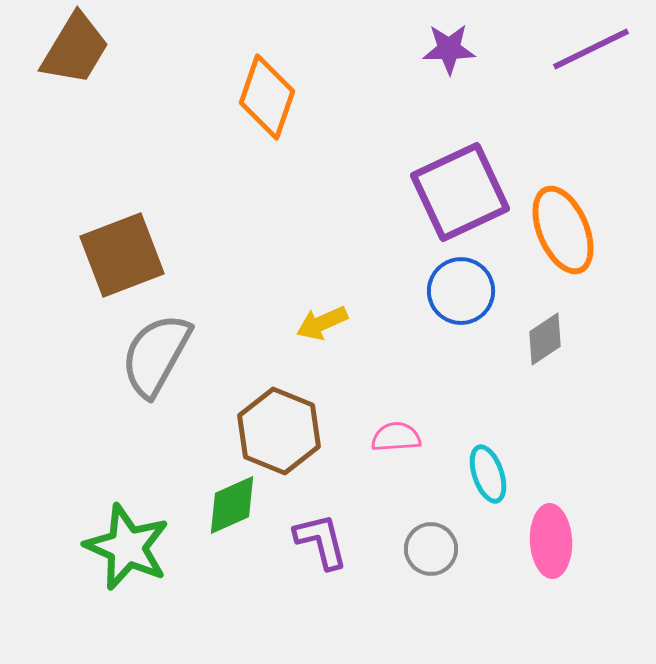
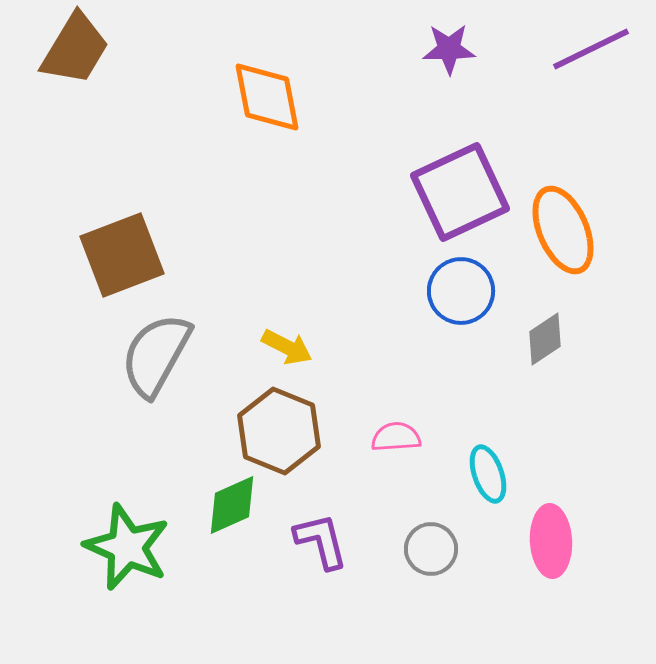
orange diamond: rotated 30 degrees counterclockwise
yellow arrow: moved 35 px left, 24 px down; rotated 129 degrees counterclockwise
